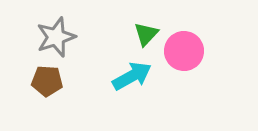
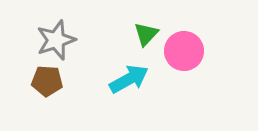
gray star: moved 3 px down
cyan arrow: moved 3 px left, 3 px down
